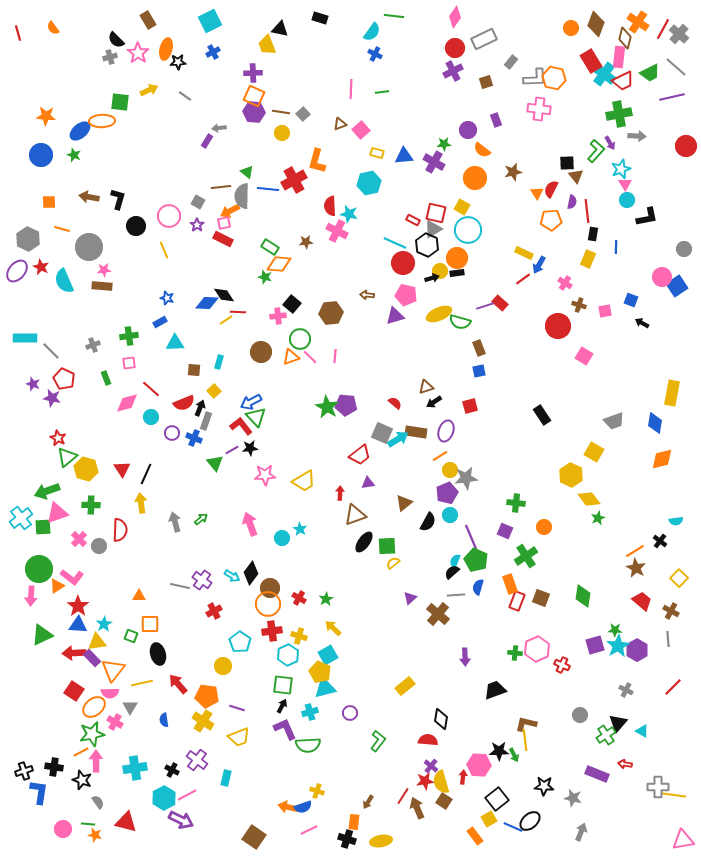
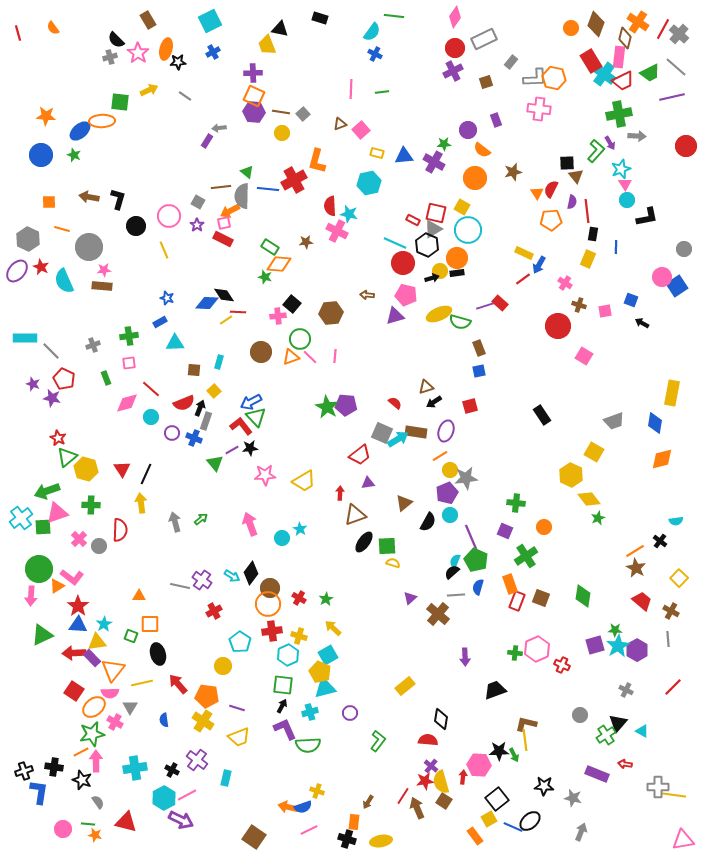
yellow semicircle at (393, 563): rotated 56 degrees clockwise
